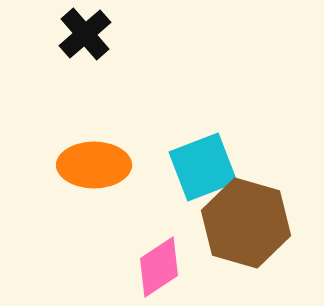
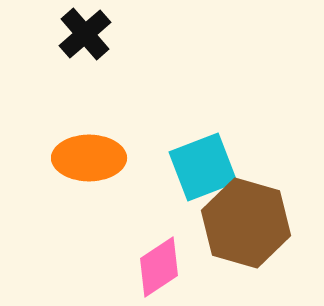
orange ellipse: moved 5 px left, 7 px up
